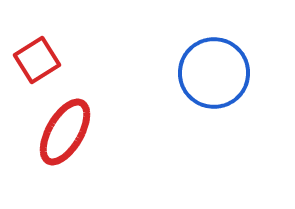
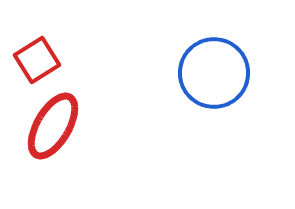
red ellipse: moved 12 px left, 6 px up
